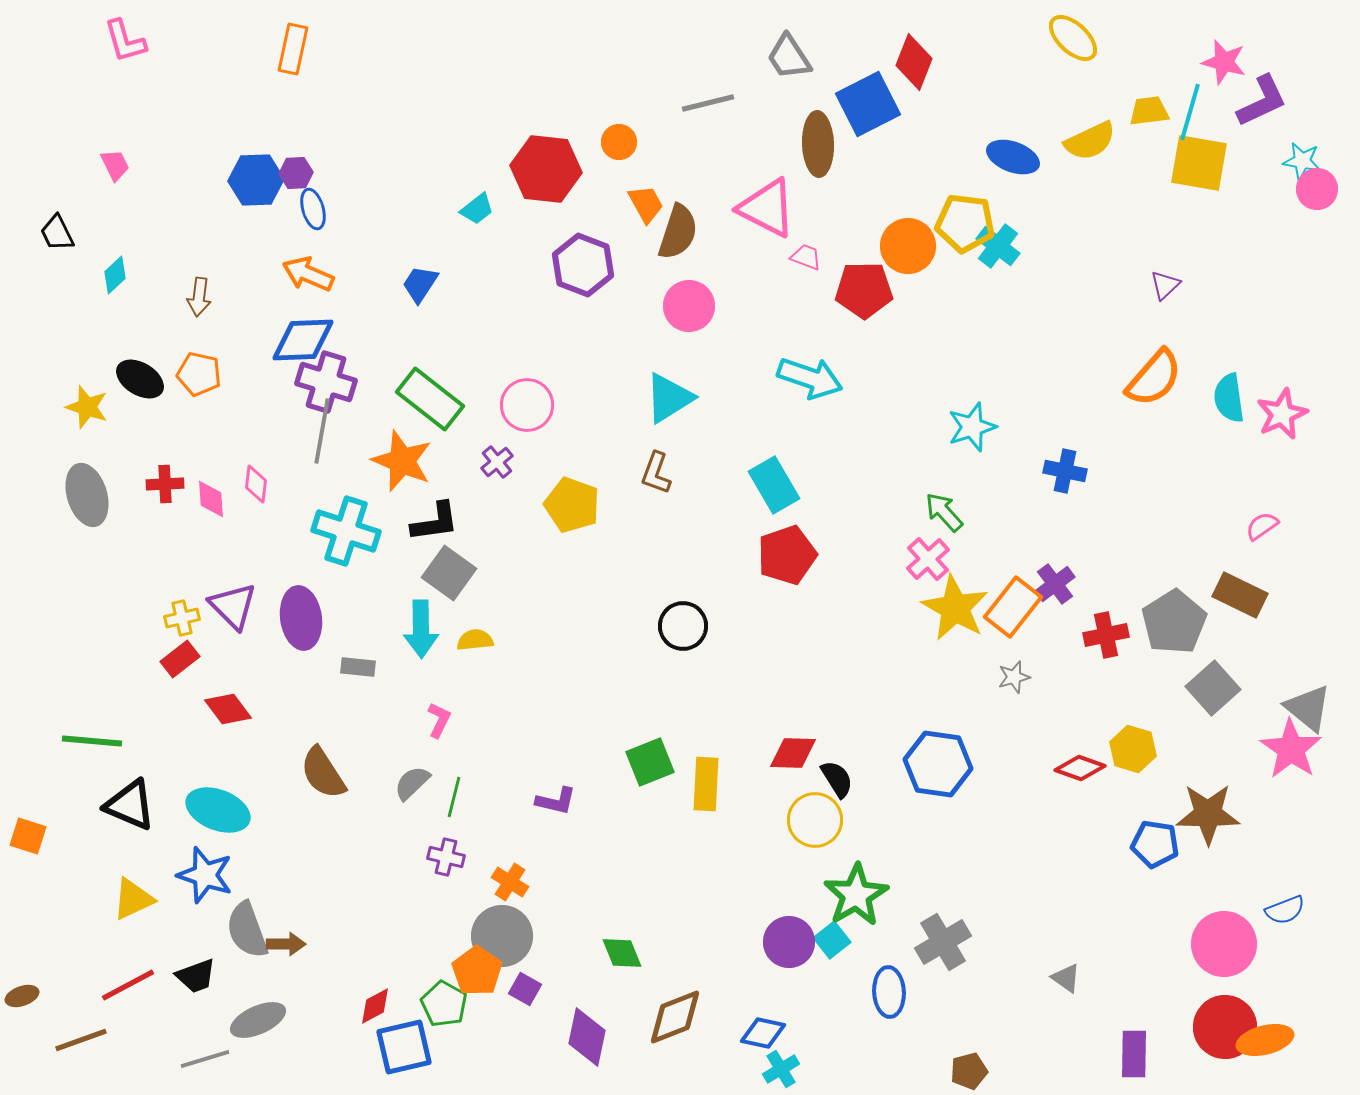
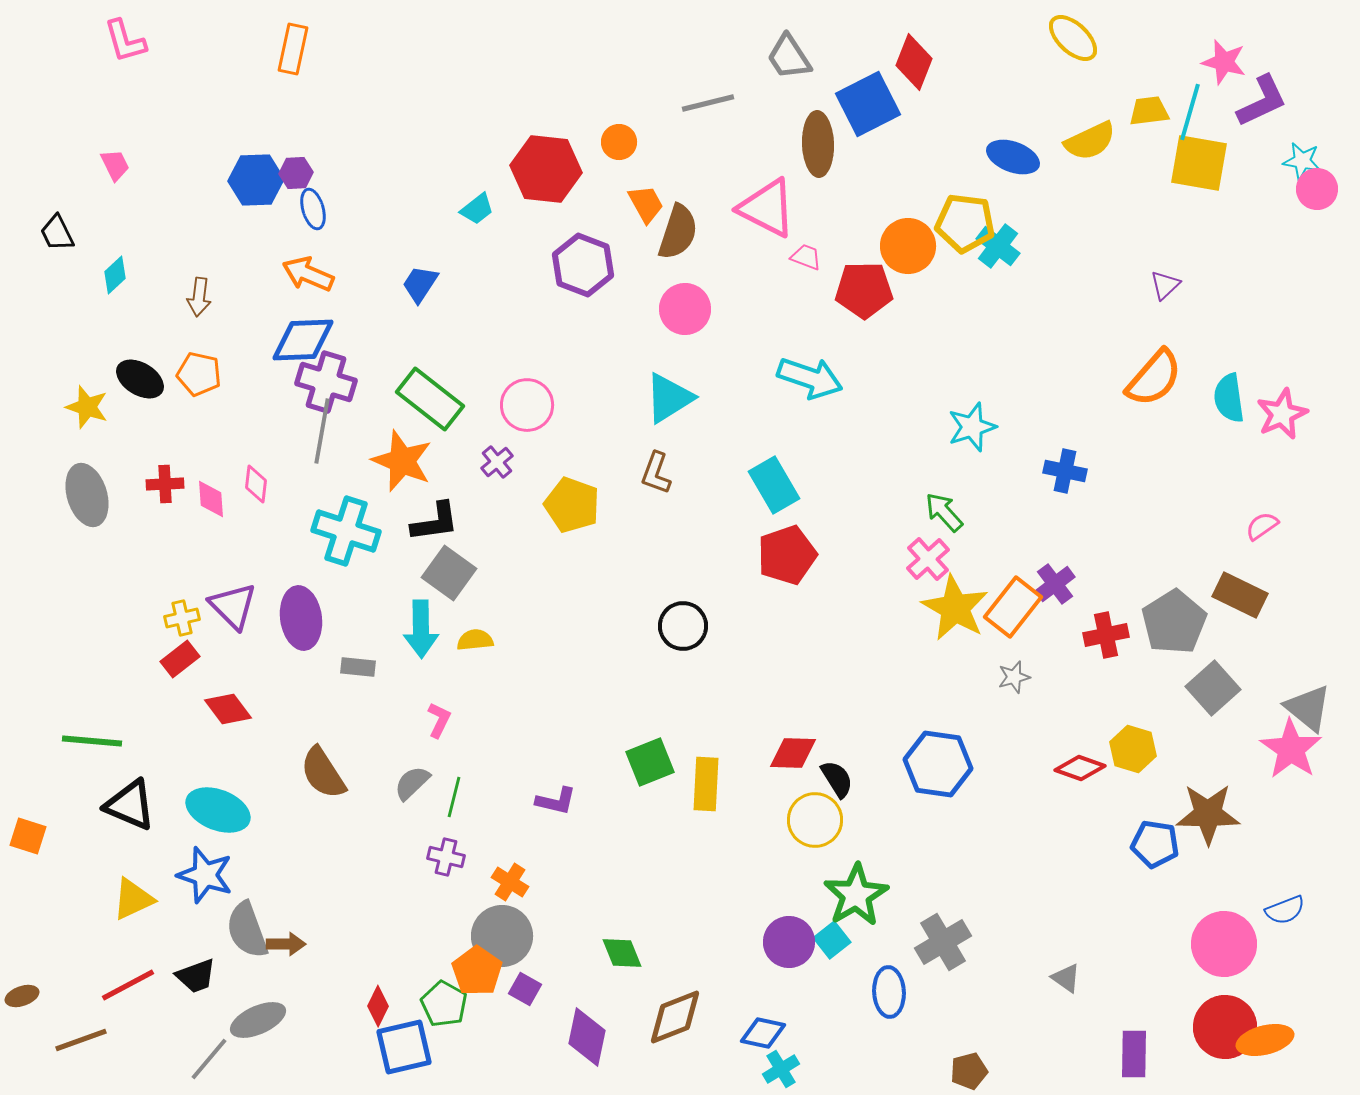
pink circle at (689, 306): moved 4 px left, 3 px down
red diamond at (375, 1006): moved 3 px right; rotated 36 degrees counterclockwise
gray line at (205, 1059): moved 4 px right; rotated 33 degrees counterclockwise
